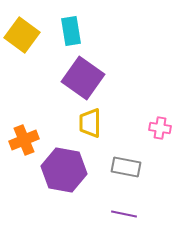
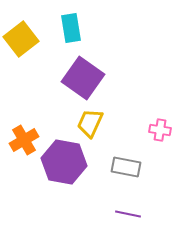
cyan rectangle: moved 3 px up
yellow square: moved 1 px left, 4 px down; rotated 16 degrees clockwise
yellow trapezoid: rotated 24 degrees clockwise
pink cross: moved 2 px down
orange cross: rotated 8 degrees counterclockwise
purple hexagon: moved 8 px up
purple line: moved 4 px right
